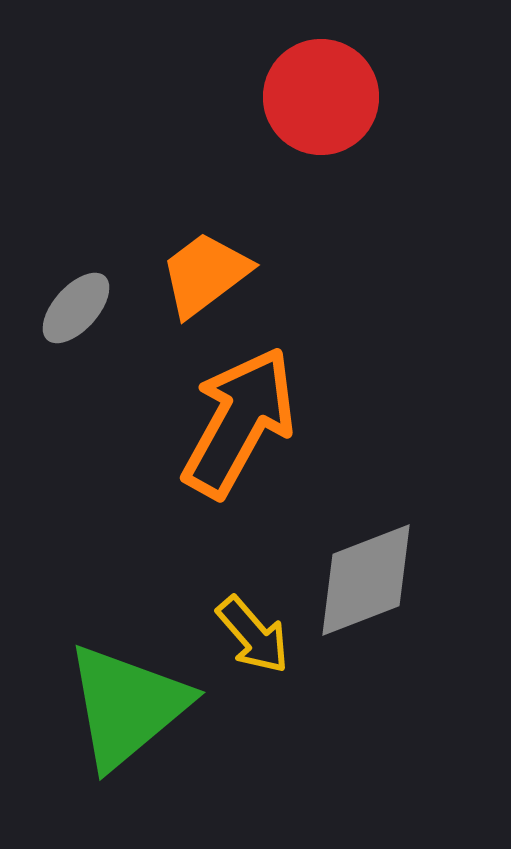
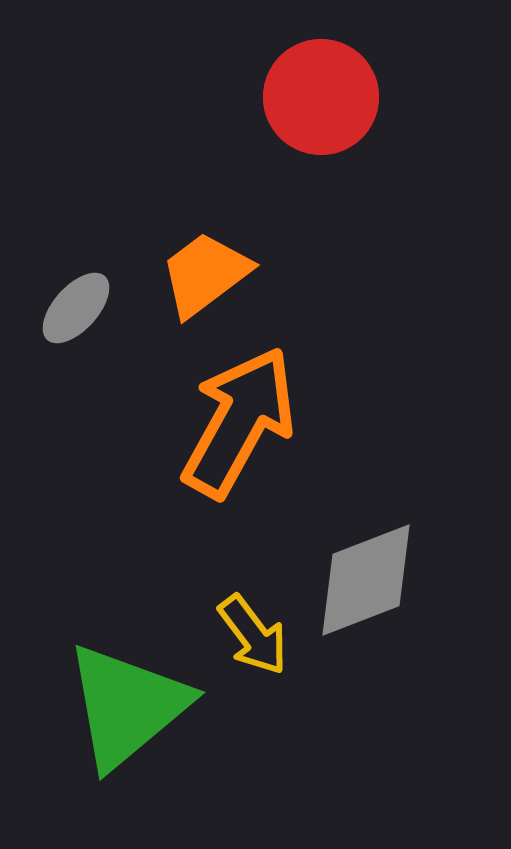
yellow arrow: rotated 4 degrees clockwise
